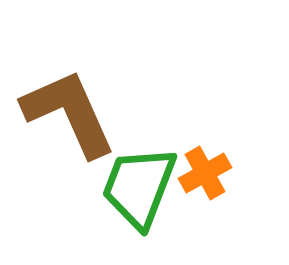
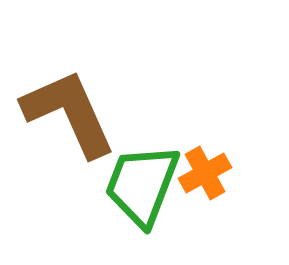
green trapezoid: moved 3 px right, 2 px up
